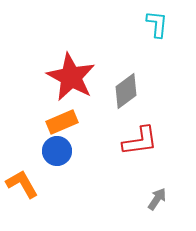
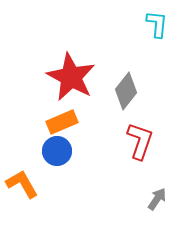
gray diamond: rotated 15 degrees counterclockwise
red L-shape: rotated 63 degrees counterclockwise
